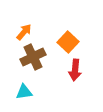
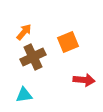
orange square: rotated 25 degrees clockwise
red arrow: moved 9 px right, 10 px down; rotated 90 degrees counterclockwise
cyan triangle: moved 3 px down
